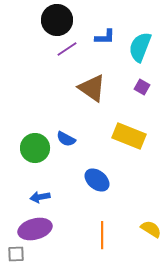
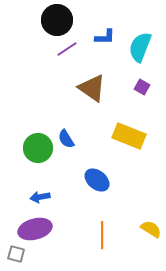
blue semicircle: rotated 30 degrees clockwise
green circle: moved 3 px right
gray square: rotated 18 degrees clockwise
